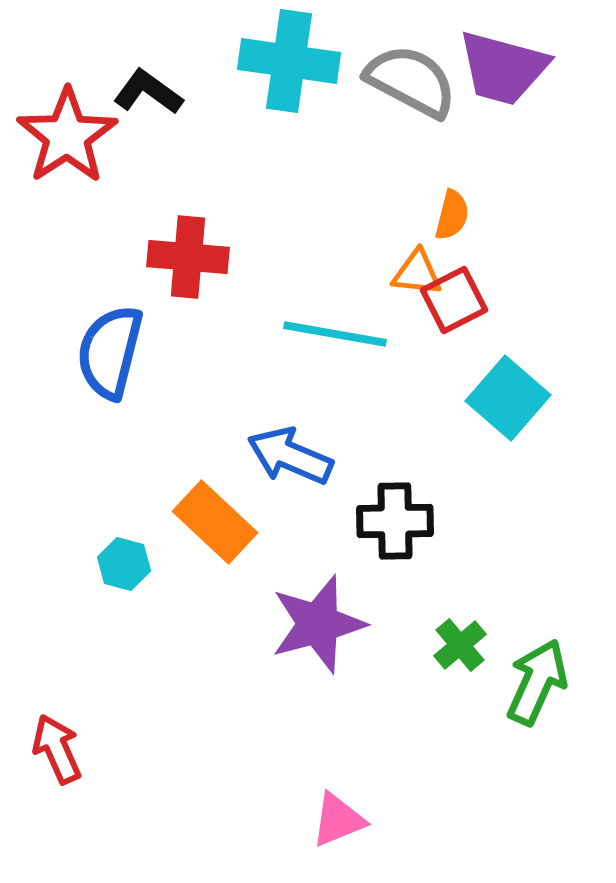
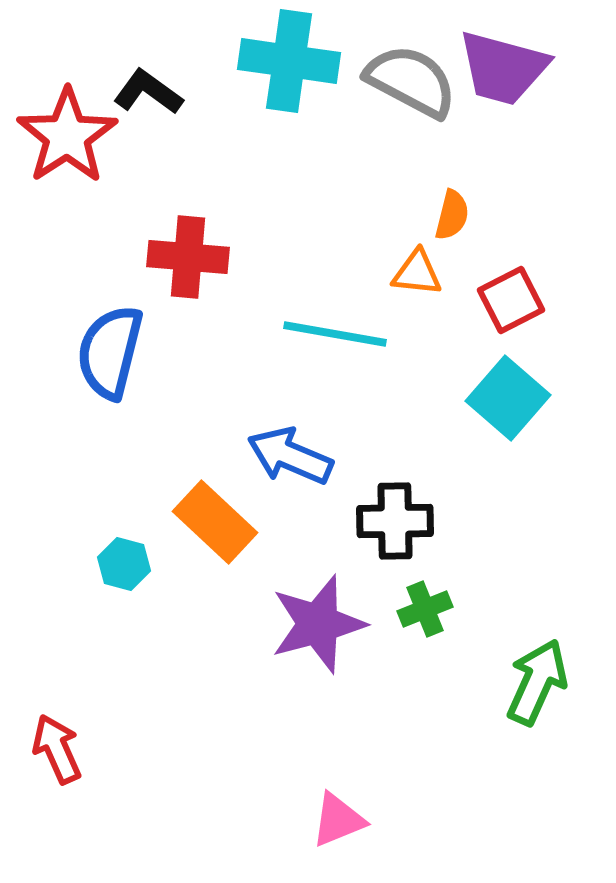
red square: moved 57 px right
green cross: moved 35 px left, 36 px up; rotated 18 degrees clockwise
